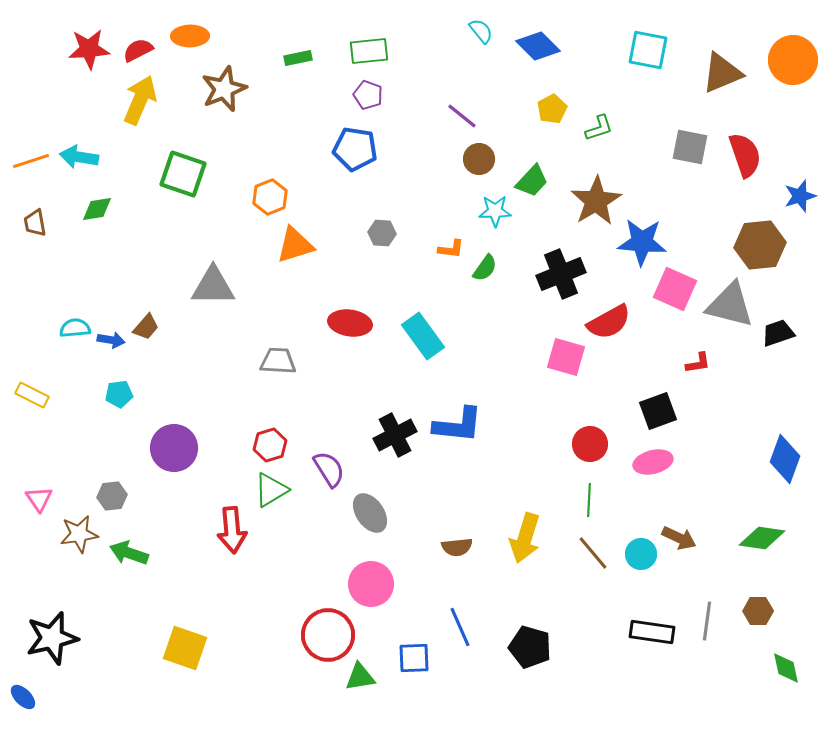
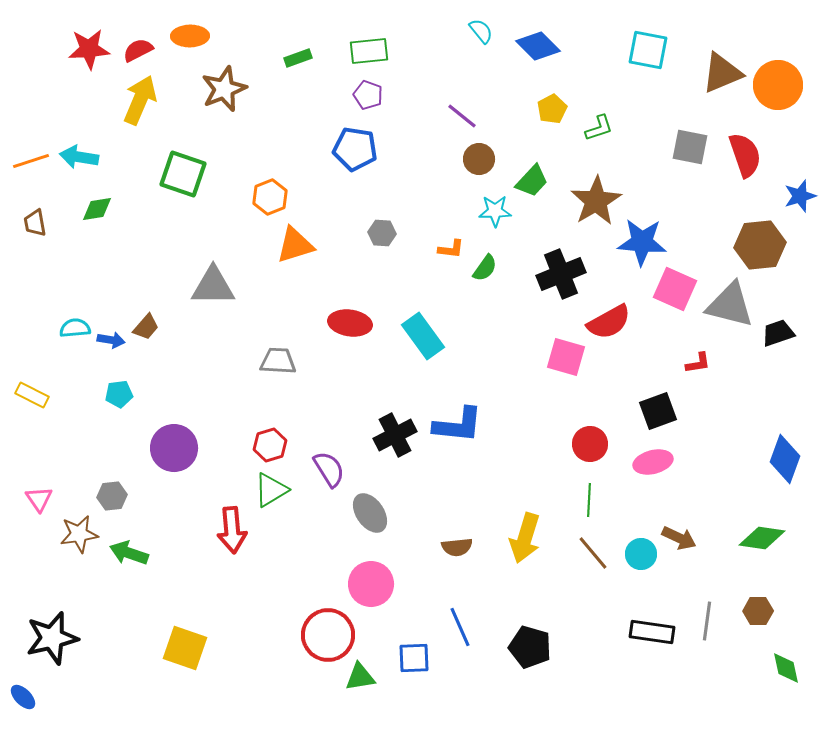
green rectangle at (298, 58): rotated 8 degrees counterclockwise
orange circle at (793, 60): moved 15 px left, 25 px down
